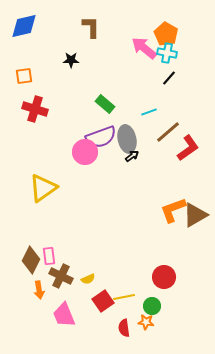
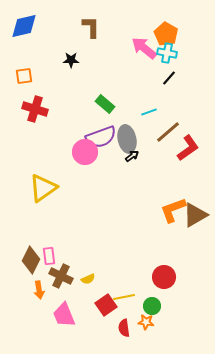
red square: moved 3 px right, 4 px down
